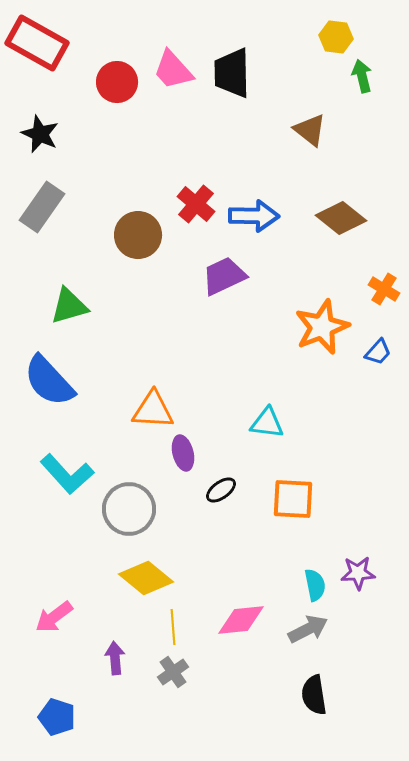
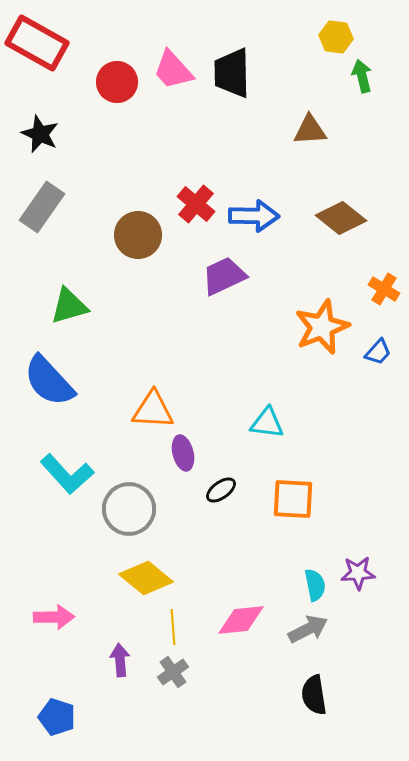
brown triangle: rotated 42 degrees counterclockwise
pink arrow: rotated 144 degrees counterclockwise
purple arrow: moved 5 px right, 2 px down
